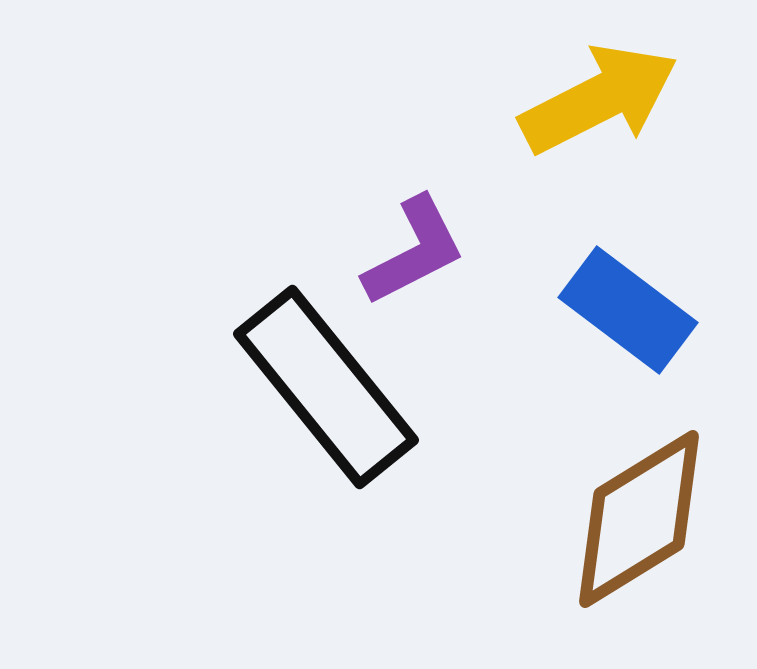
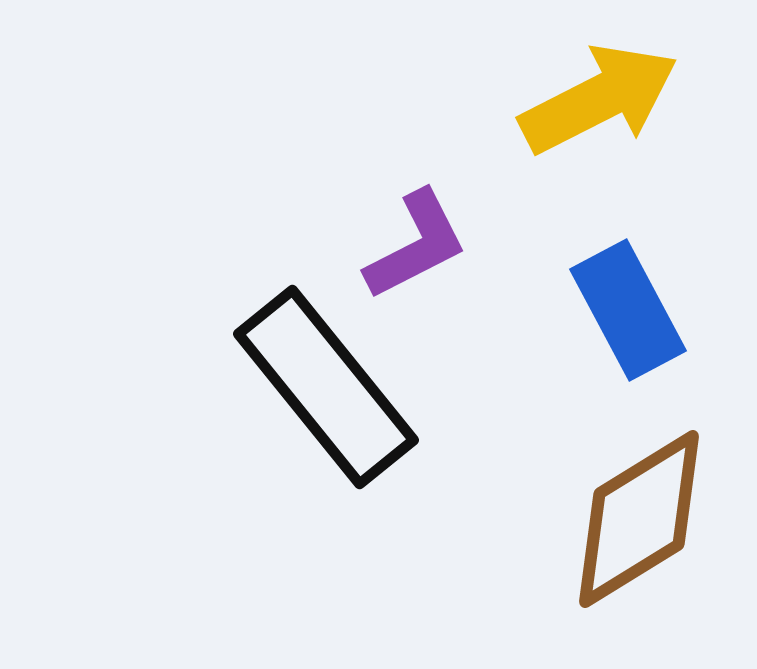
purple L-shape: moved 2 px right, 6 px up
blue rectangle: rotated 25 degrees clockwise
